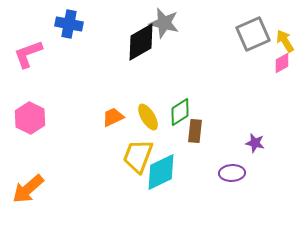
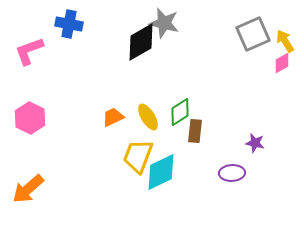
pink L-shape: moved 1 px right, 3 px up
